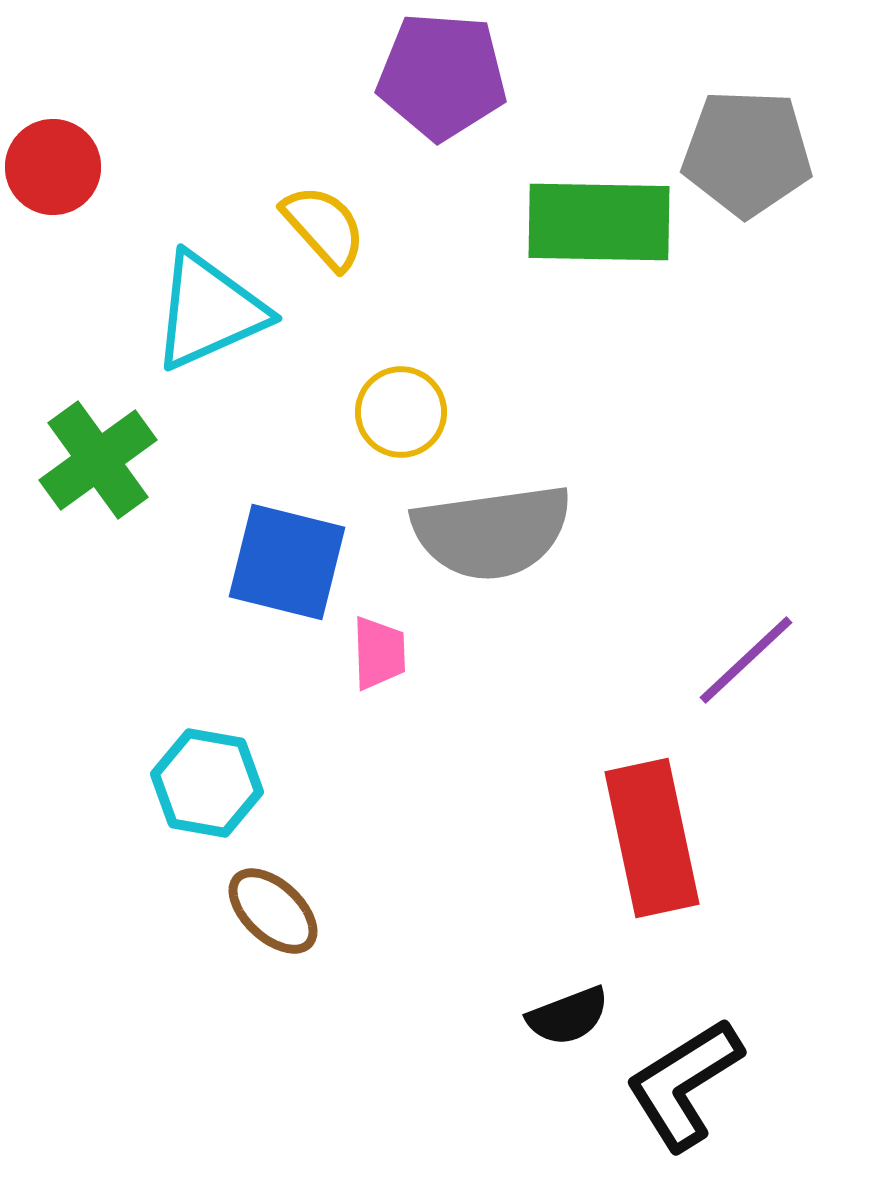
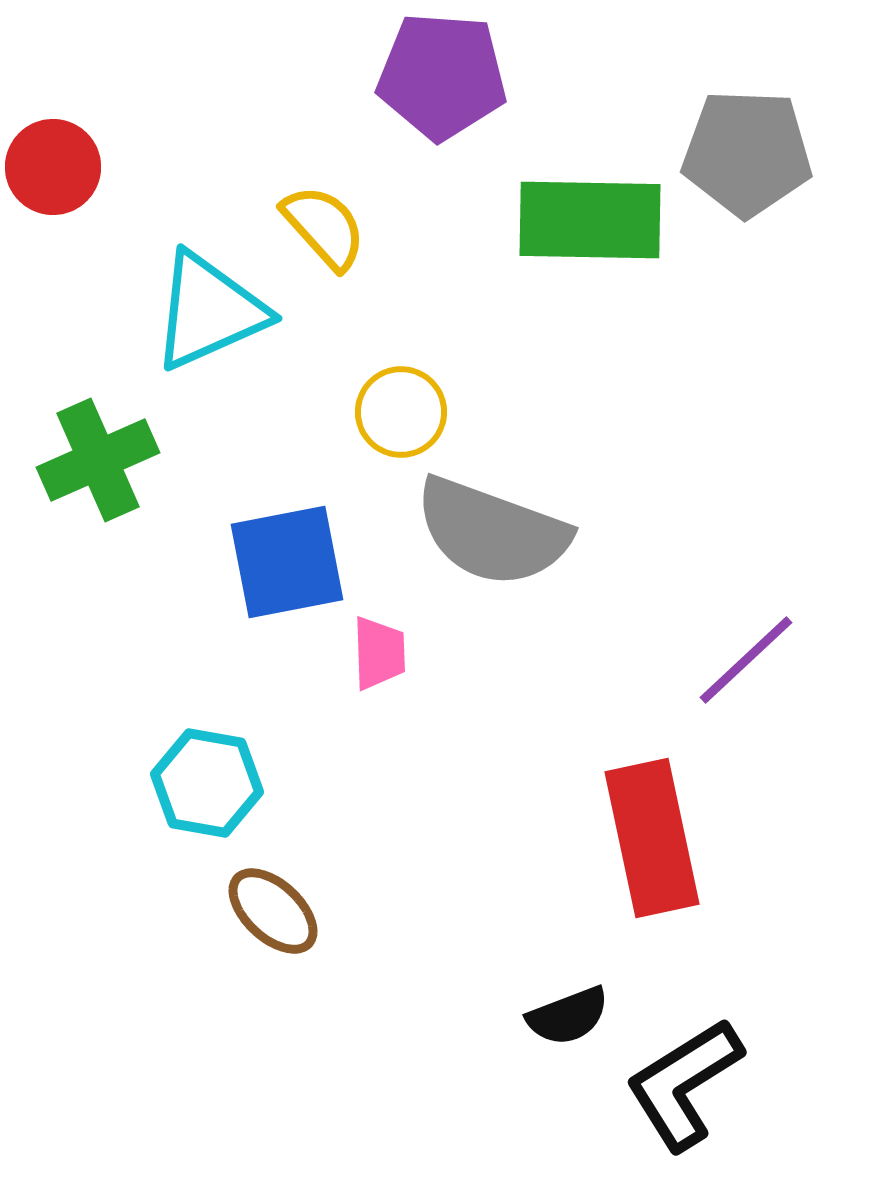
green rectangle: moved 9 px left, 2 px up
green cross: rotated 12 degrees clockwise
gray semicircle: rotated 28 degrees clockwise
blue square: rotated 25 degrees counterclockwise
